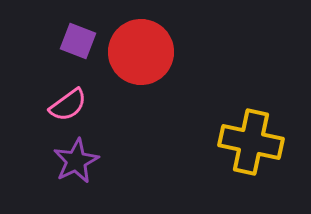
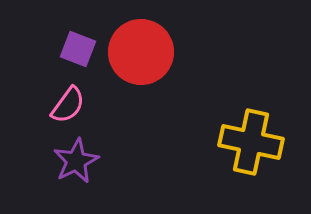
purple square: moved 8 px down
pink semicircle: rotated 18 degrees counterclockwise
